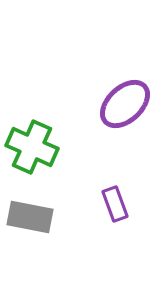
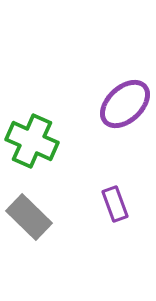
green cross: moved 6 px up
gray rectangle: moved 1 px left; rotated 33 degrees clockwise
